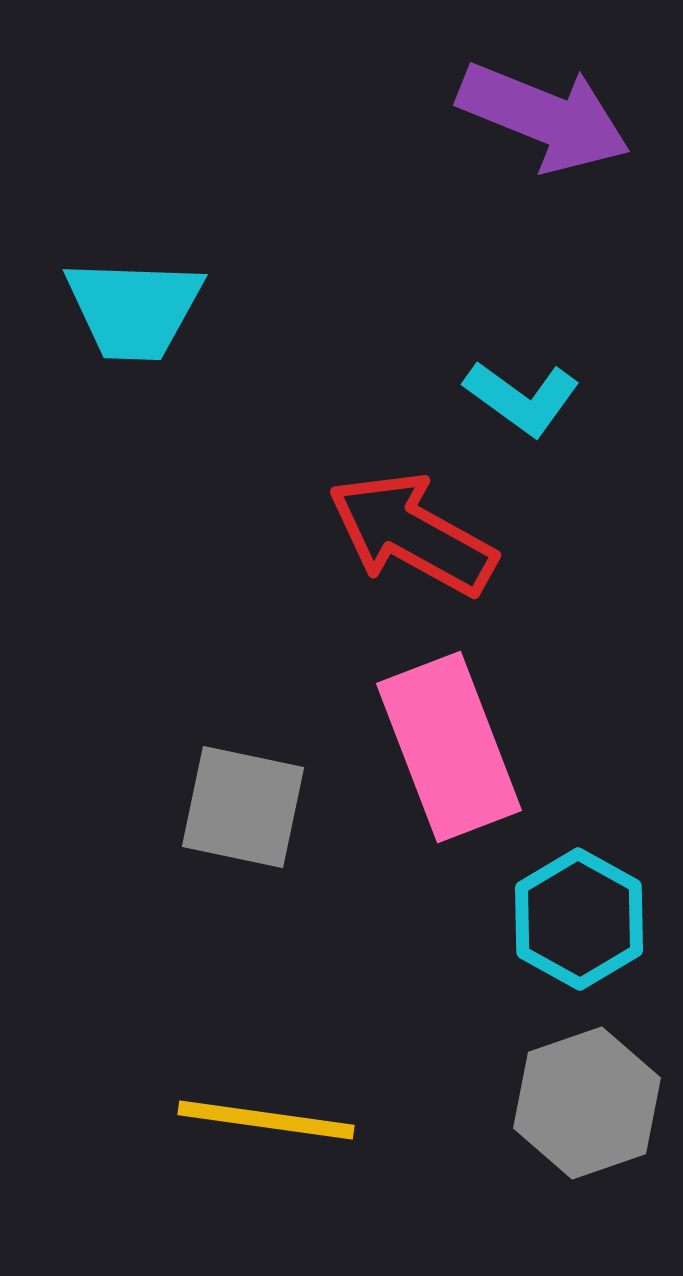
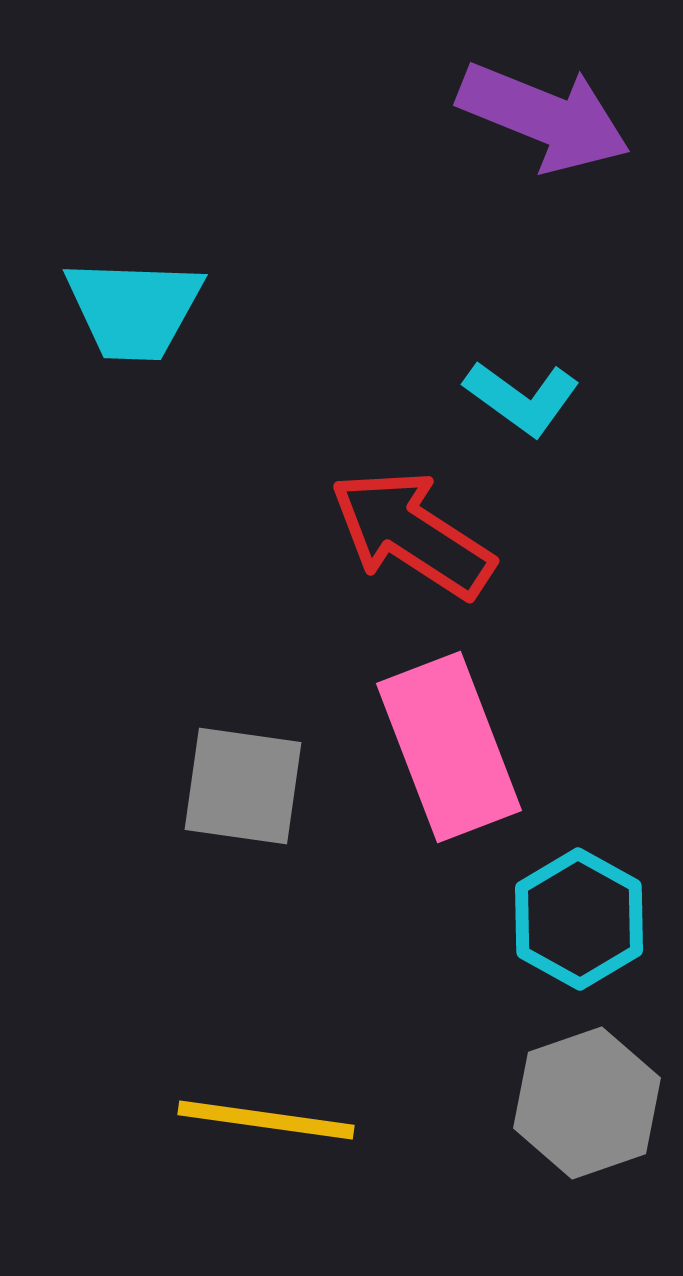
red arrow: rotated 4 degrees clockwise
gray square: moved 21 px up; rotated 4 degrees counterclockwise
